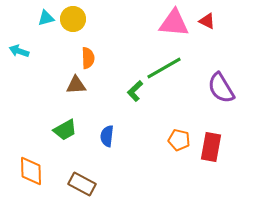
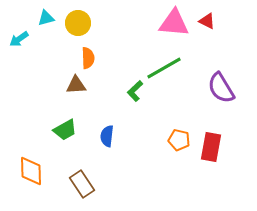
yellow circle: moved 5 px right, 4 px down
cyan arrow: moved 12 px up; rotated 54 degrees counterclockwise
brown rectangle: rotated 28 degrees clockwise
